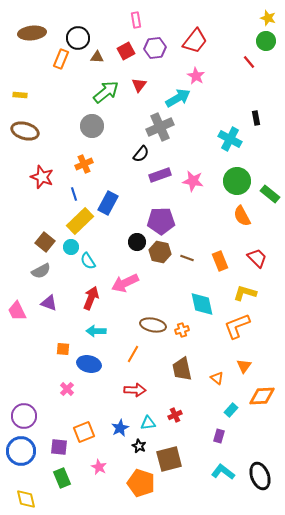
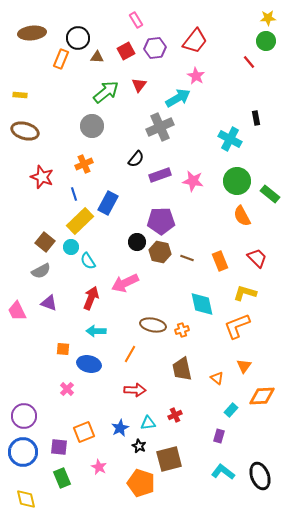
yellow star at (268, 18): rotated 21 degrees counterclockwise
pink rectangle at (136, 20): rotated 21 degrees counterclockwise
black semicircle at (141, 154): moved 5 px left, 5 px down
orange line at (133, 354): moved 3 px left
blue circle at (21, 451): moved 2 px right, 1 px down
